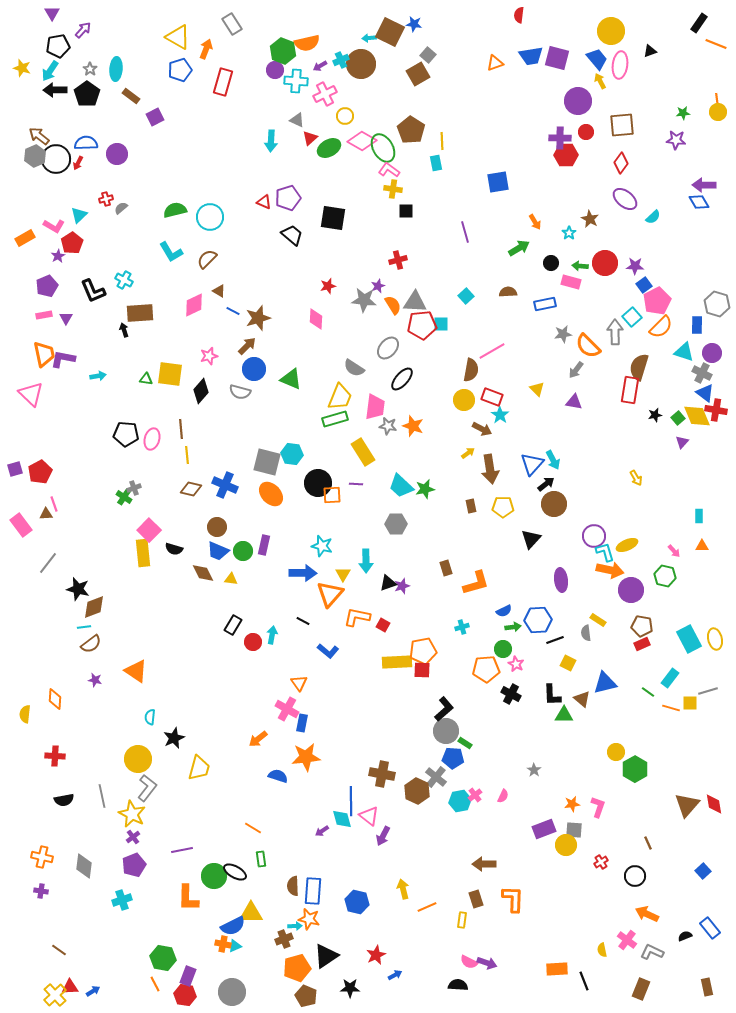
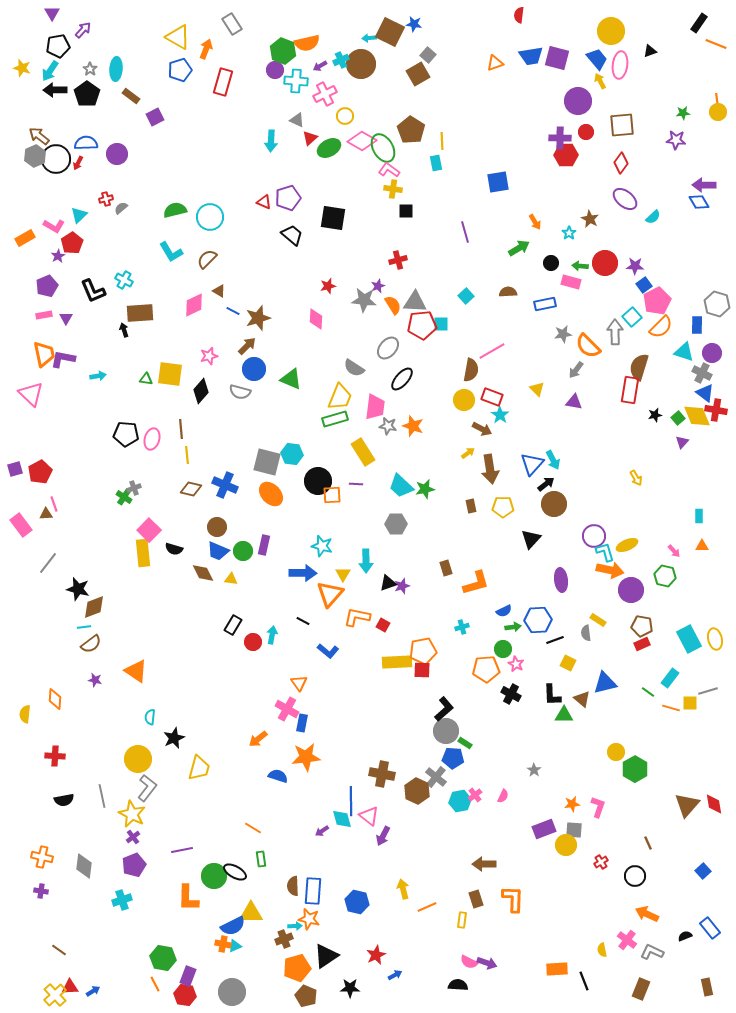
black circle at (318, 483): moved 2 px up
